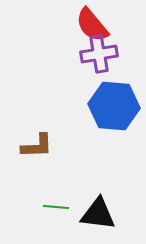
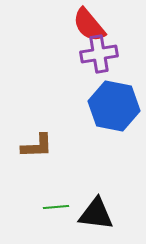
red semicircle: moved 3 px left
blue hexagon: rotated 6 degrees clockwise
green line: rotated 10 degrees counterclockwise
black triangle: moved 2 px left
